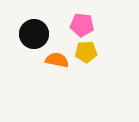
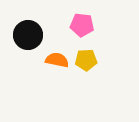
black circle: moved 6 px left, 1 px down
yellow pentagon: moved 8 px down
